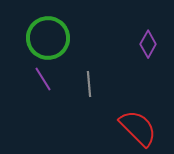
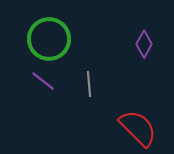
green circle: moved 1 px right, 1 px down
purple diamond: moved 4 px left
purple line: moved 2 px down; rotated 20 degrees counterclockwise
